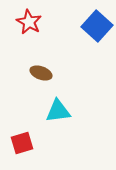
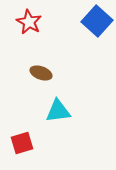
blue square: moved 5 px up
